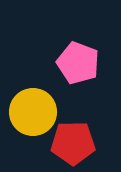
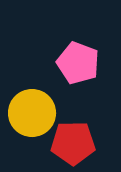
yellow circle: moved 1 px left, 1 px down
